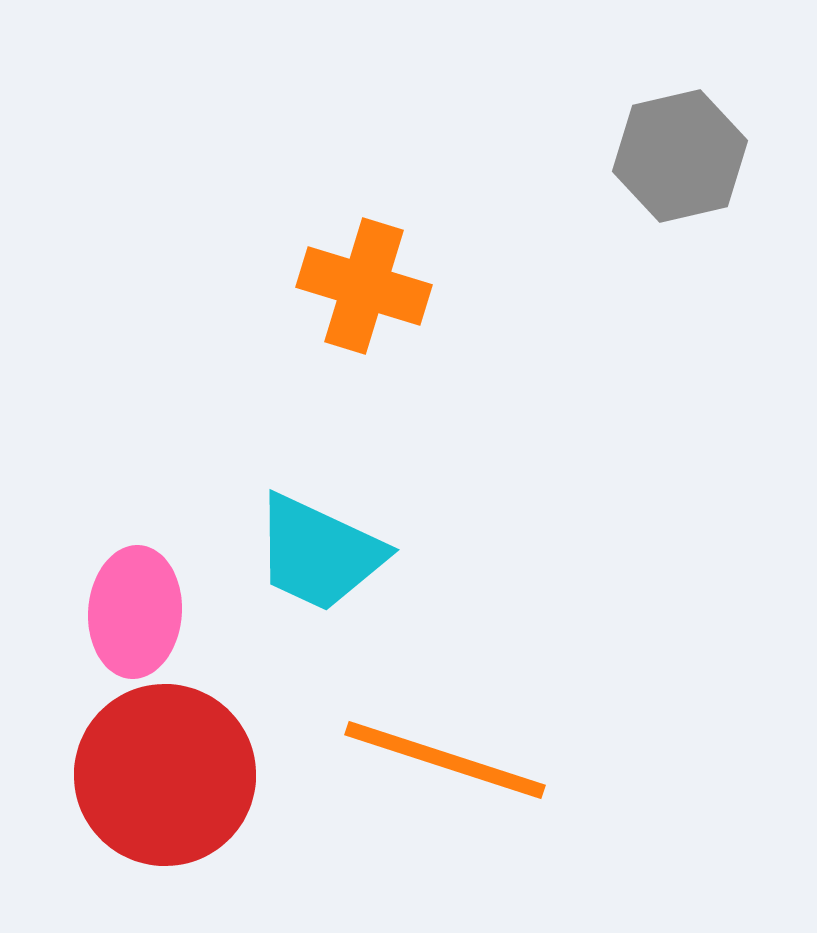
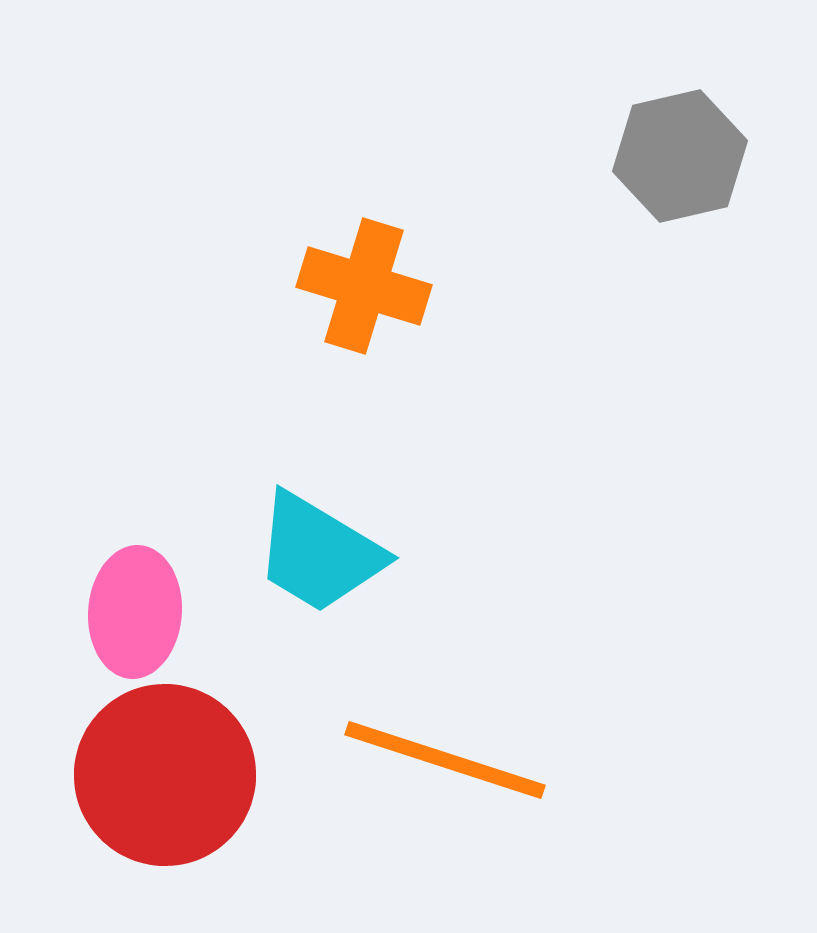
cyan trapezoid: rotated 6 degrees clockwise
